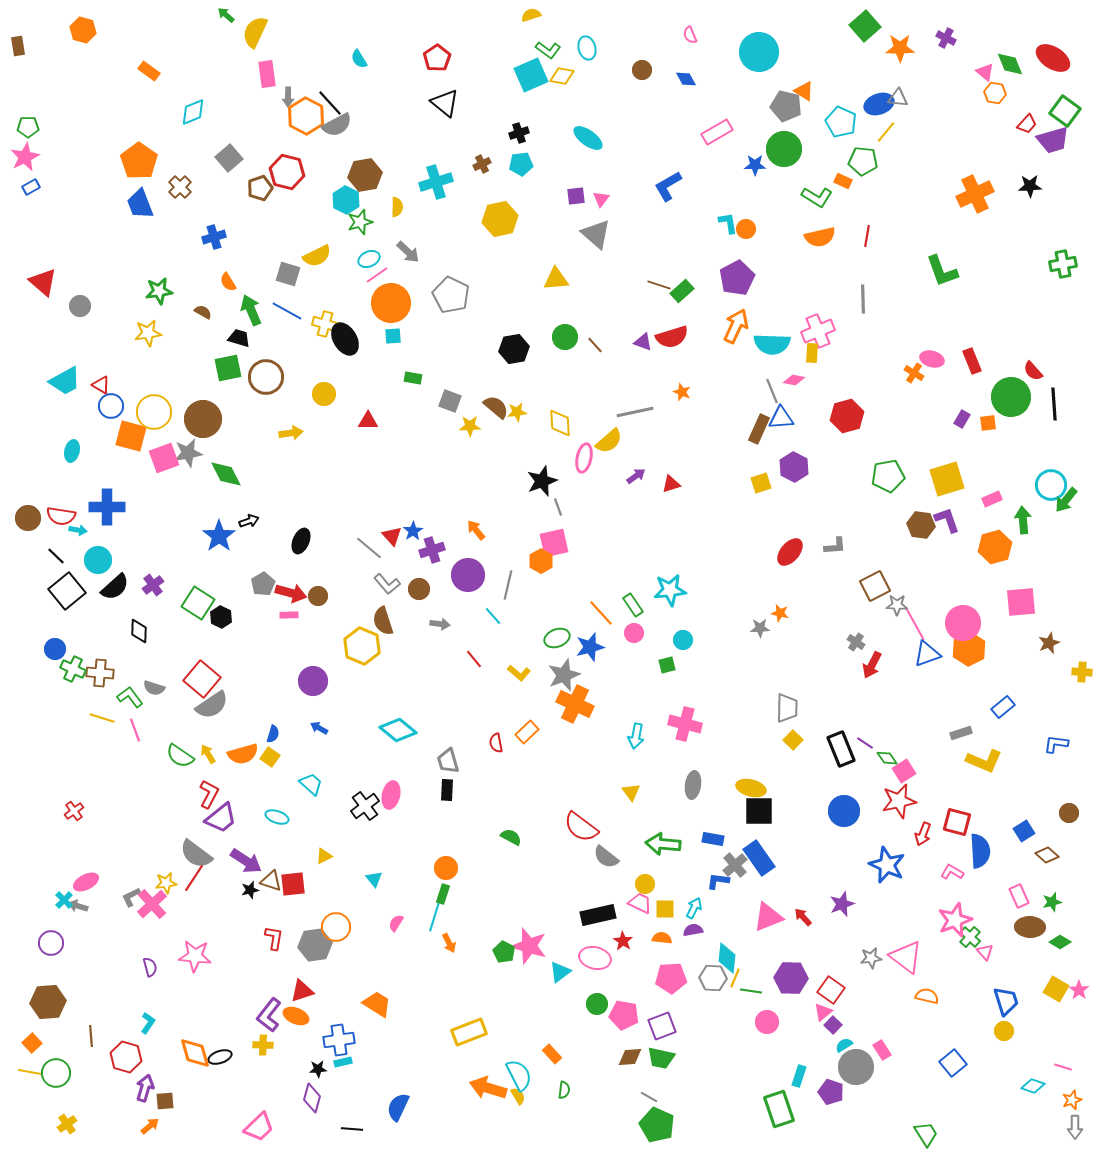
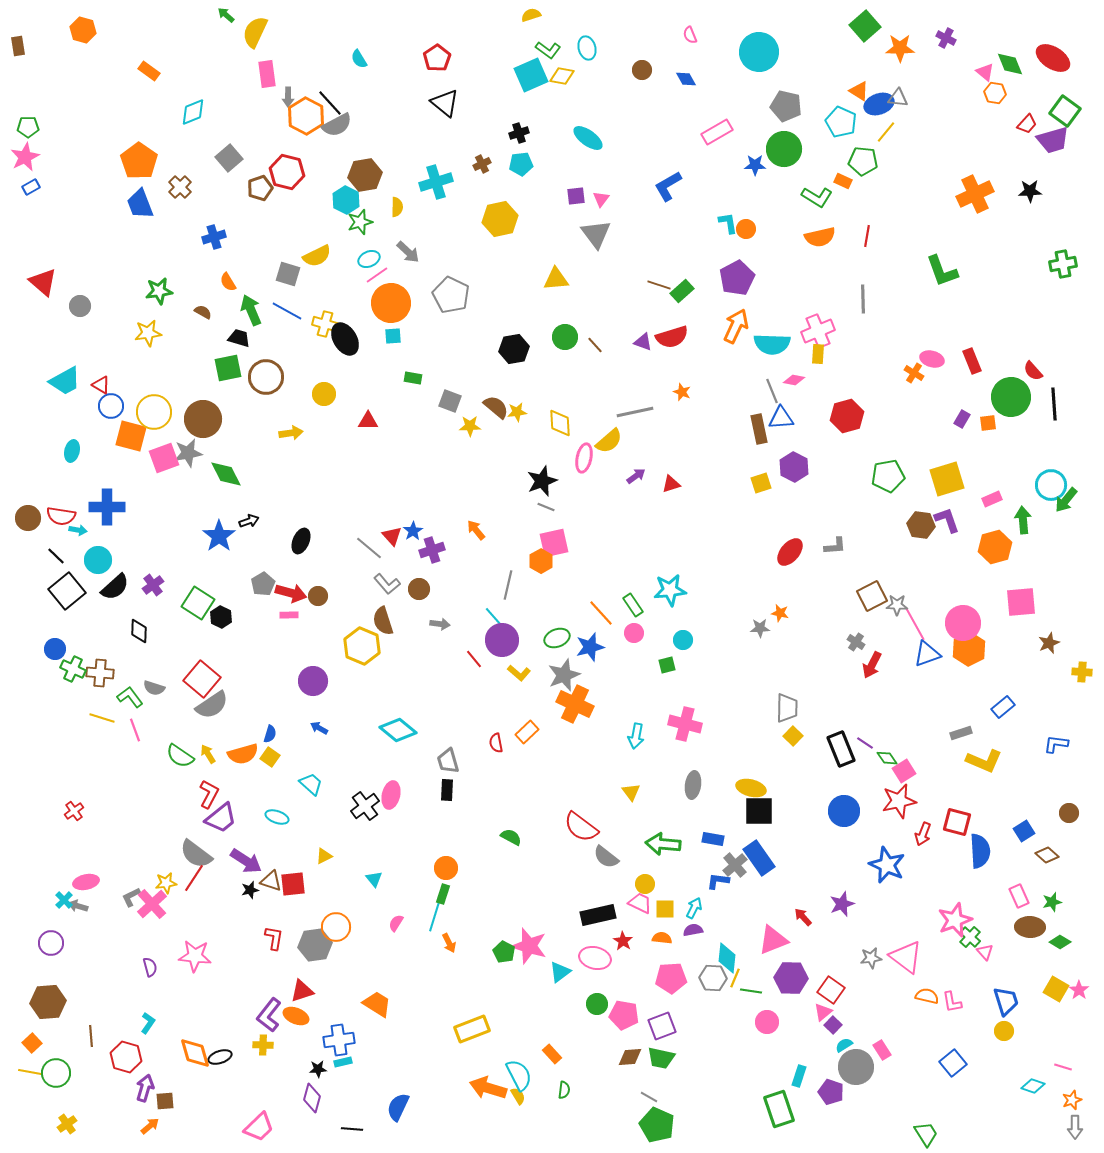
orange triangle at (804, 91): moved 55 px right
black star at (1030, 186): moved 5 px down
gray triangle at (596, 234): rotated 12 degrees clockwise
yellow rectangle at (812, 353): moved 6 px right, 1 px down
brown rectangle at (759, 429): rotated 36 degrees counterclockwise
gray line at (558, 507): moved 12 px left; rotated 48 degrees counterclockwise
purple circle at (468, 575): moved 34 px right, 65 px down
brown square at (875, 586): moved 3 px left, 10 px down
blue semicircle at (273, 734): moved 3 px left
yellow square at (793, 740): moved 4 px up
pink L-shape at (952, 872): moved 130 px down; rotated 130 degrees counterclockwise
pink ellipse at (86, 882): rotated 15 degrees clockwise
pink triangle at (768, 917): moved 5 px right, 23 px down
yellow rectangle at (469, 1032): moved 3 px right, 3 px up
